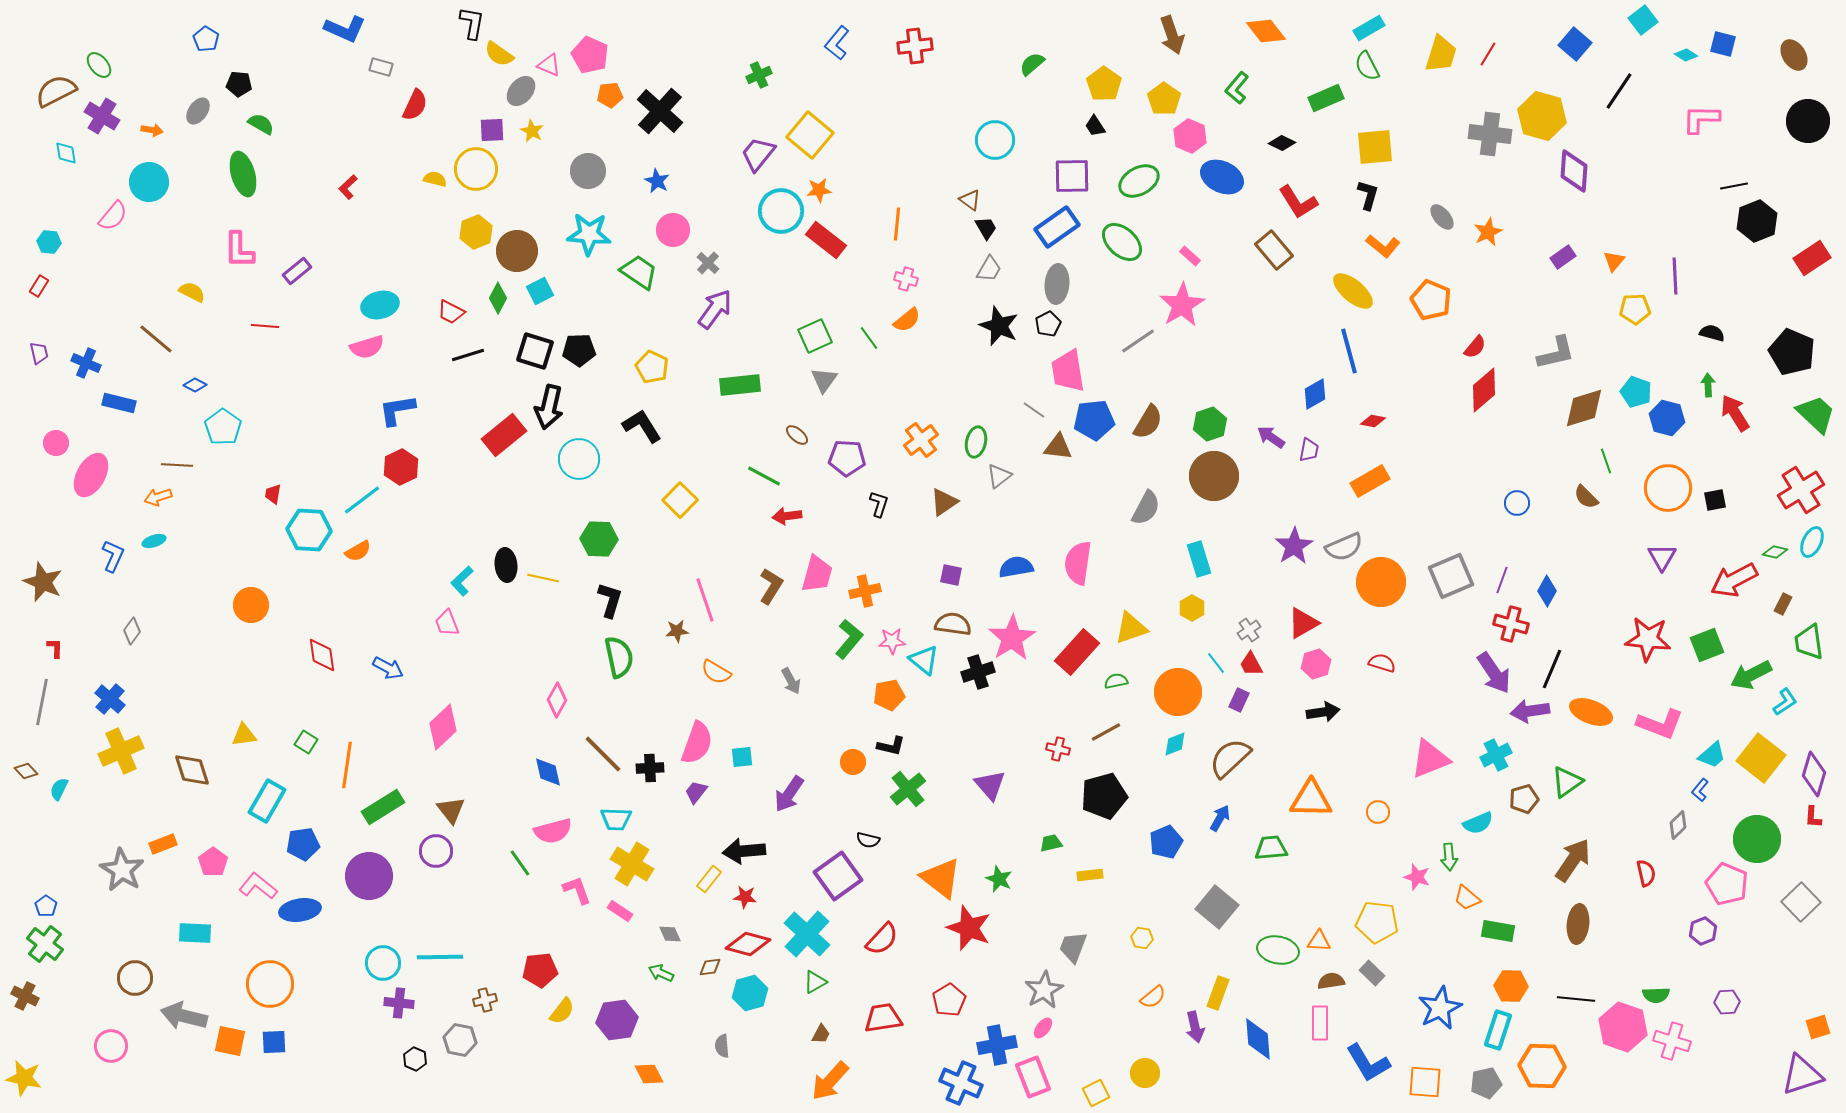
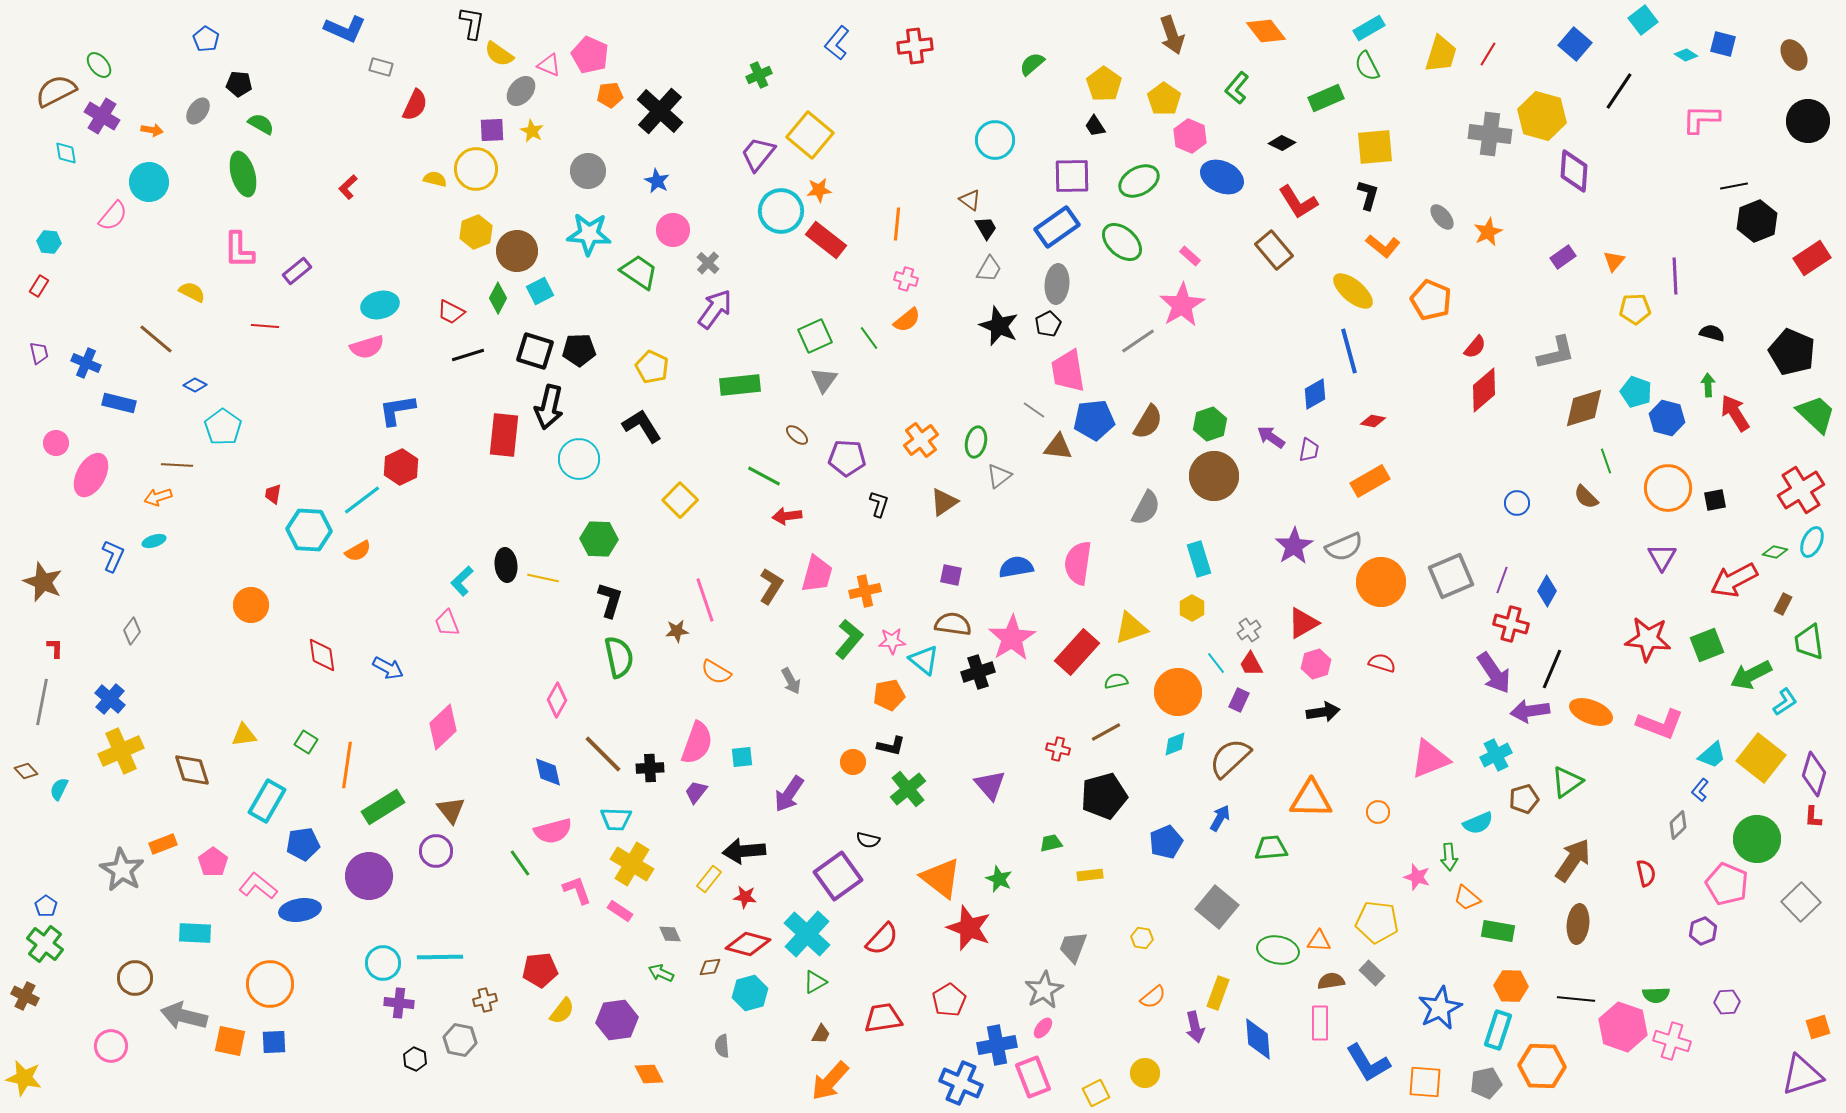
red rectangle at (504, 435): rotated 45 degrees counterclockwise
